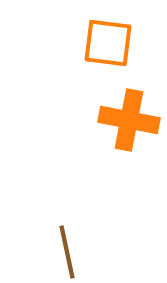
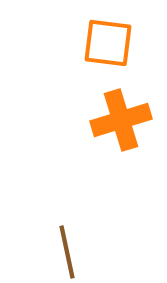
orange cross: moved 8 px left; rotated 28 degrees counterclockwise
